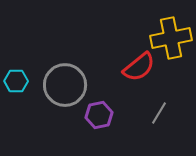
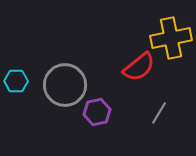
purple hexagon: moved 2 px left, 3 px up
